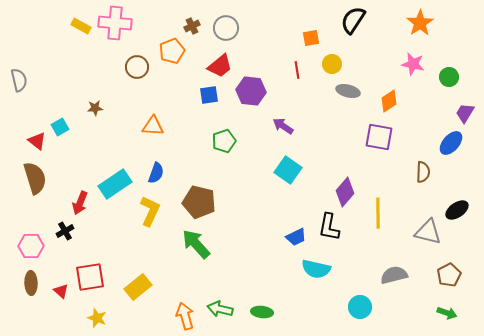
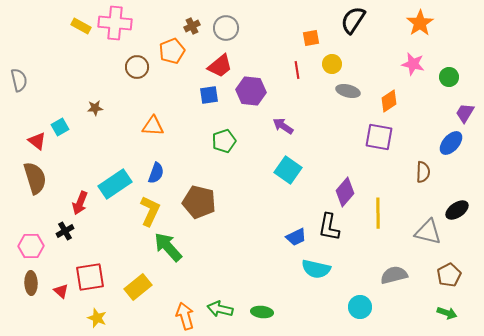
green arrow at (196, 244): moved 28 px left, 3 px down
